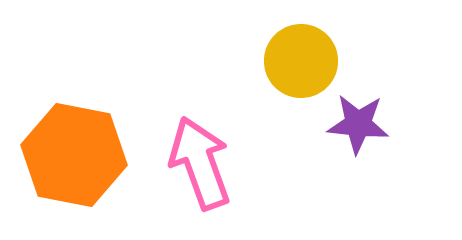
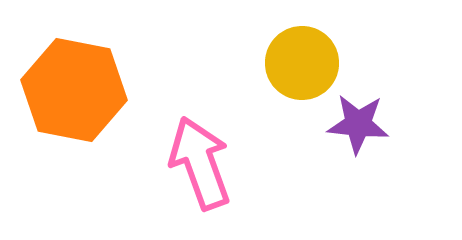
yellow circle: moved 1 px right, 2 px down
orange hexagon: moved 65 px up
